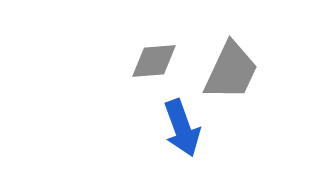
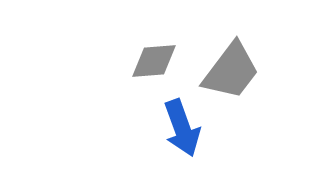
gray trapezoid: rotated 12 degrees clockwise
